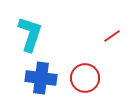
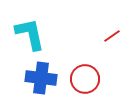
cyan L-shape: rotated 30 degrees counterclockwise
red circle: moved 1 px down
